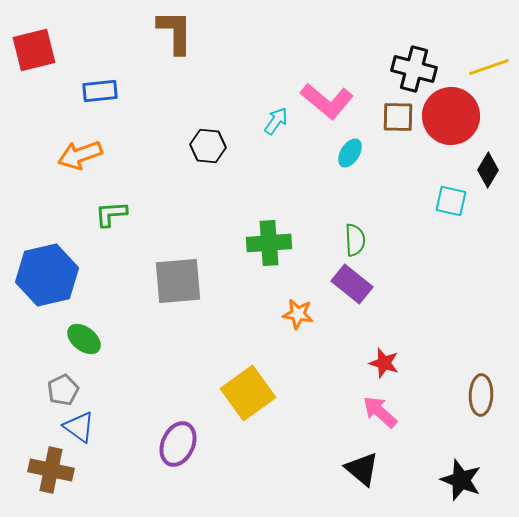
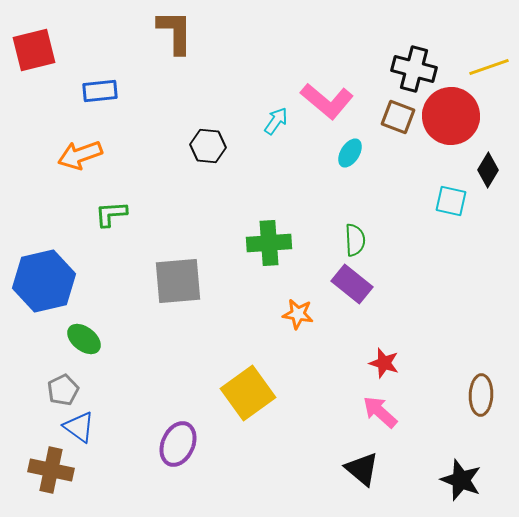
brown square: rotated 20 degrees clockwise
blue hexagon: moved 3 px left, 6 px down
